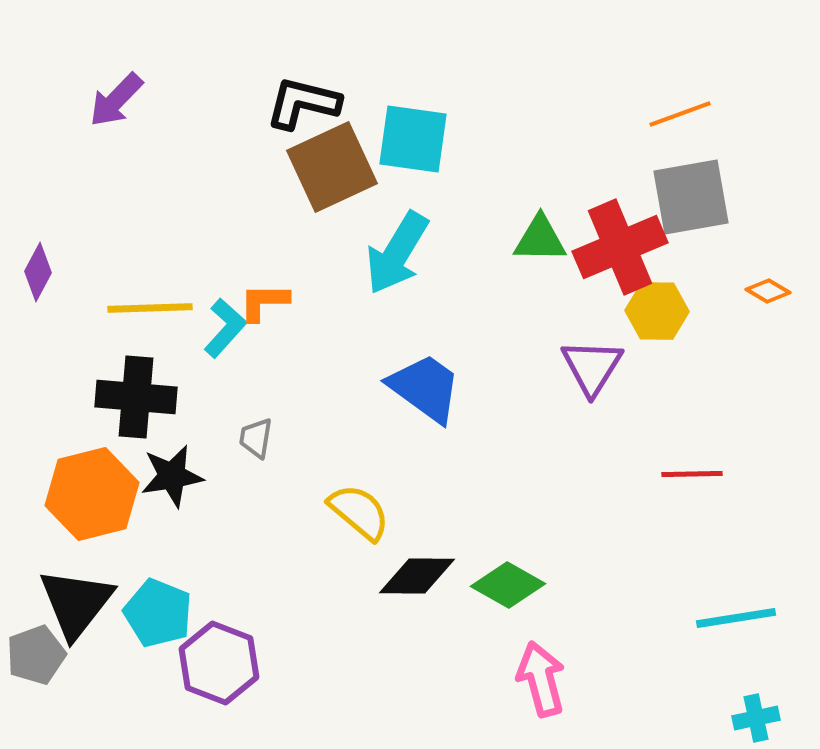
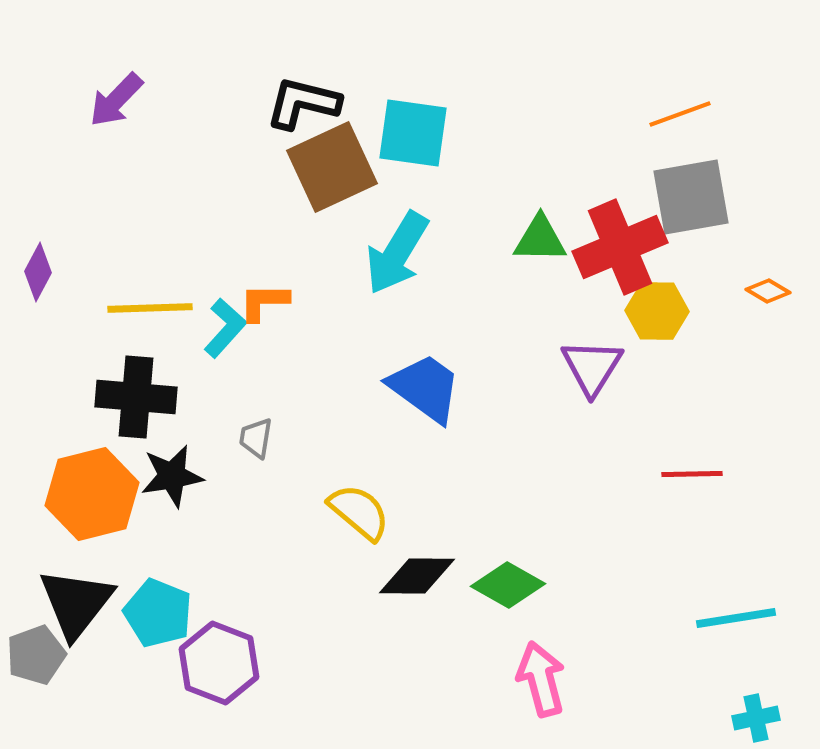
cyan square: moved 6 px up
